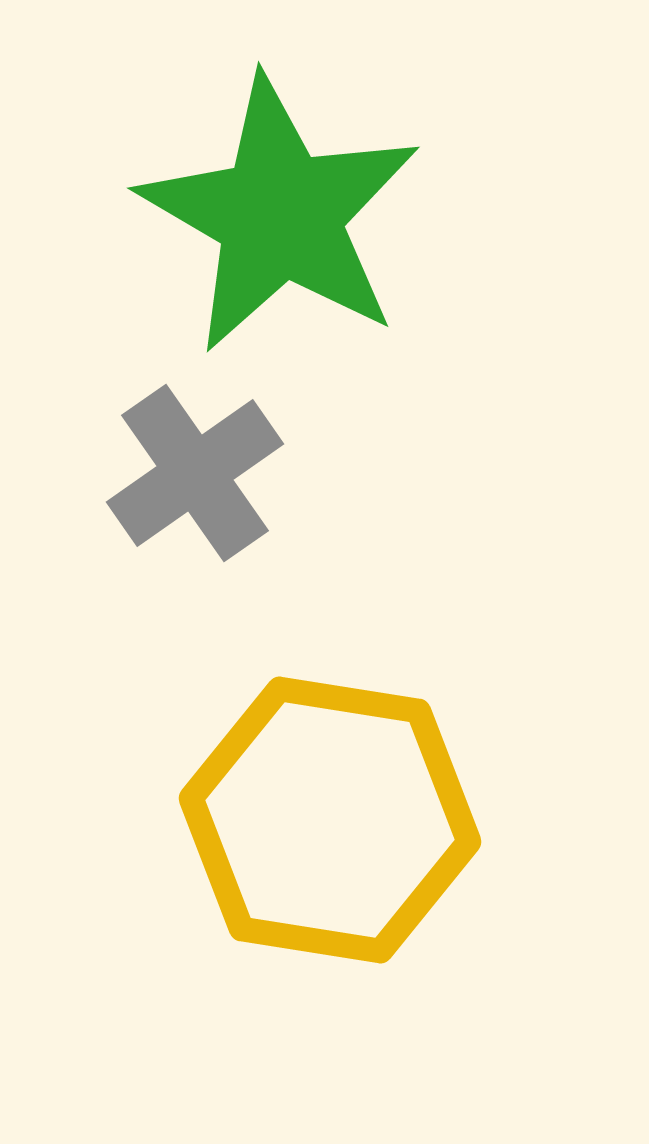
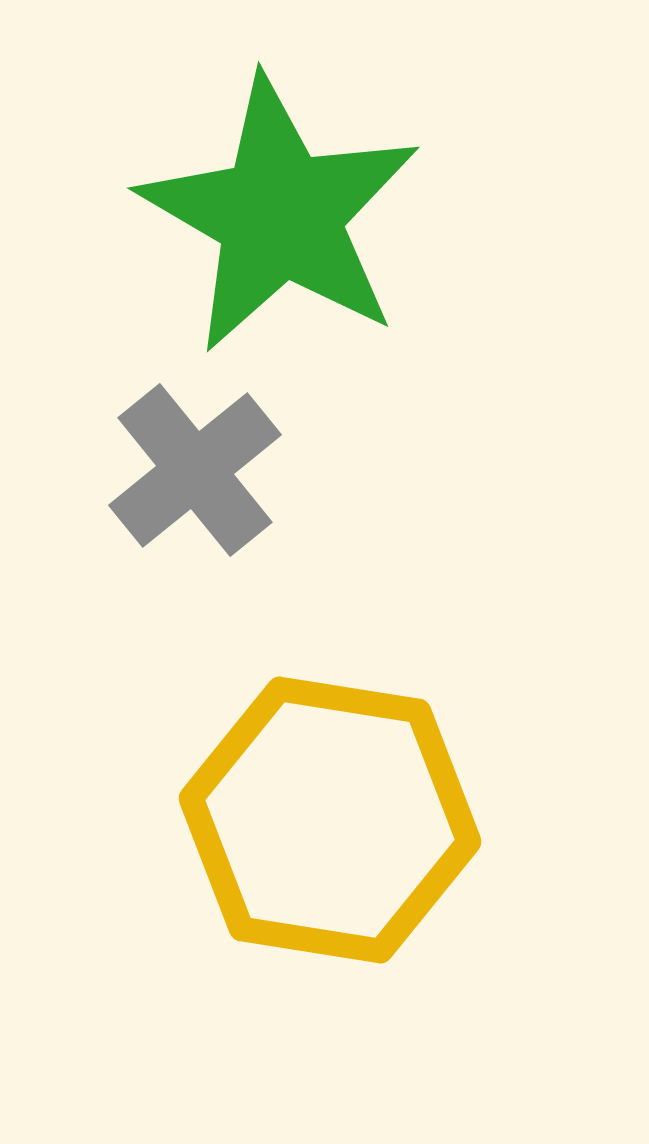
gray cross: moved 3 px up; rotated 4 degrees counterclockwise
